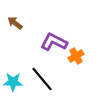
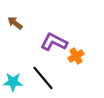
black line: moved 1 px right, 1 px up
